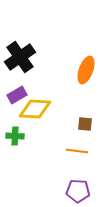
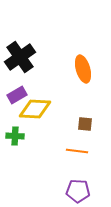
orange ellipse: moved 3 px left, 1 px up; rotated 36 degrees counterclockwise
